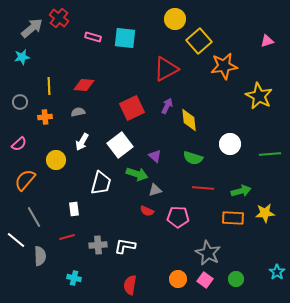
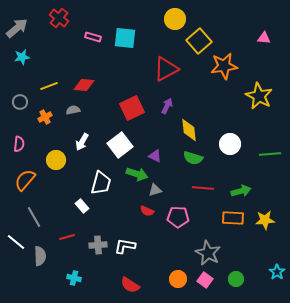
gray arrow at (32, 28): moved 15 px left
pink triangle at (267, 41): moved 3 px left, 3 px up; rotated 24 degrees clockwise
yellow line at (49, 86): rotated 72 degrees clockwise
gray semicircle at (78, 112): moved 5 px left, 2 px up
orange cross at (45, 117): rotated 24 degrees counterclockwise
yellow diamond at (189, 120): moved 10 px down
pink semicircle at (19, 144): rotated 42 degrees counterclockwise
purple triangle at (155, 156): rotated 16 degrees counterclockwise
white rectangle at (74, 209): moved 8 px right, 3 px up; rotated 32 degrees counterclockwise
yellow star at (265, 213): moved 7 px down
white line at (16, 240): moved 2 px down
red semicircle at (130, 285): rotated 66 degrees counterclockwise
